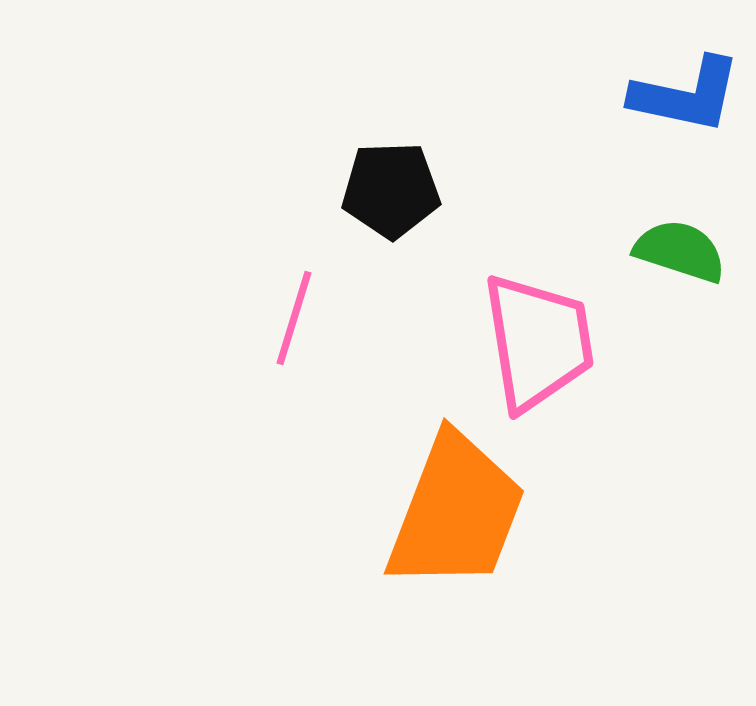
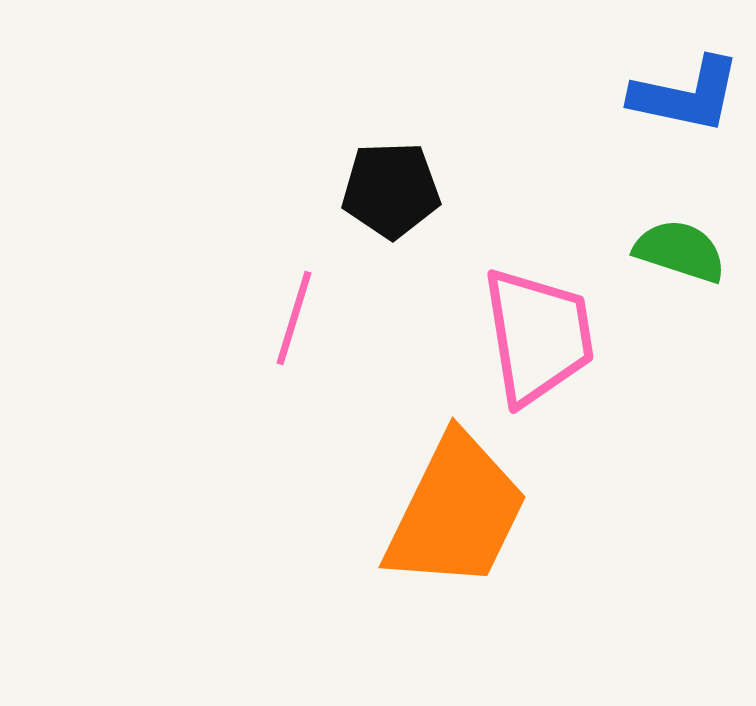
pink trapezoid: moved 6 px up
orange trapezoid: rotated 5 degrees clockwise
